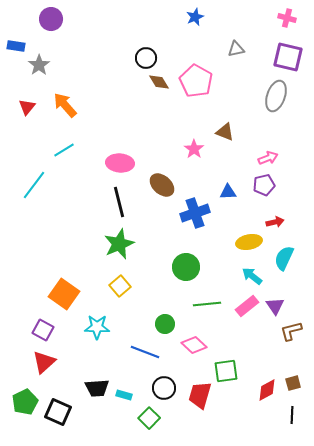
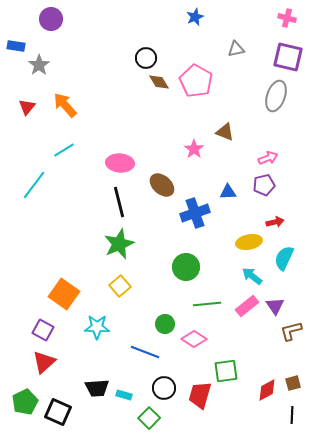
pink diamond at (194, 345): moved 6 px up; rotated 10 degrees counterclockwise
